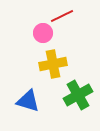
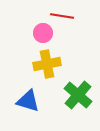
red line: rotated 35 degrees clockwise
yellow cross: moved 6 px left
green cross: rotated 20 degrees counterclockwise
